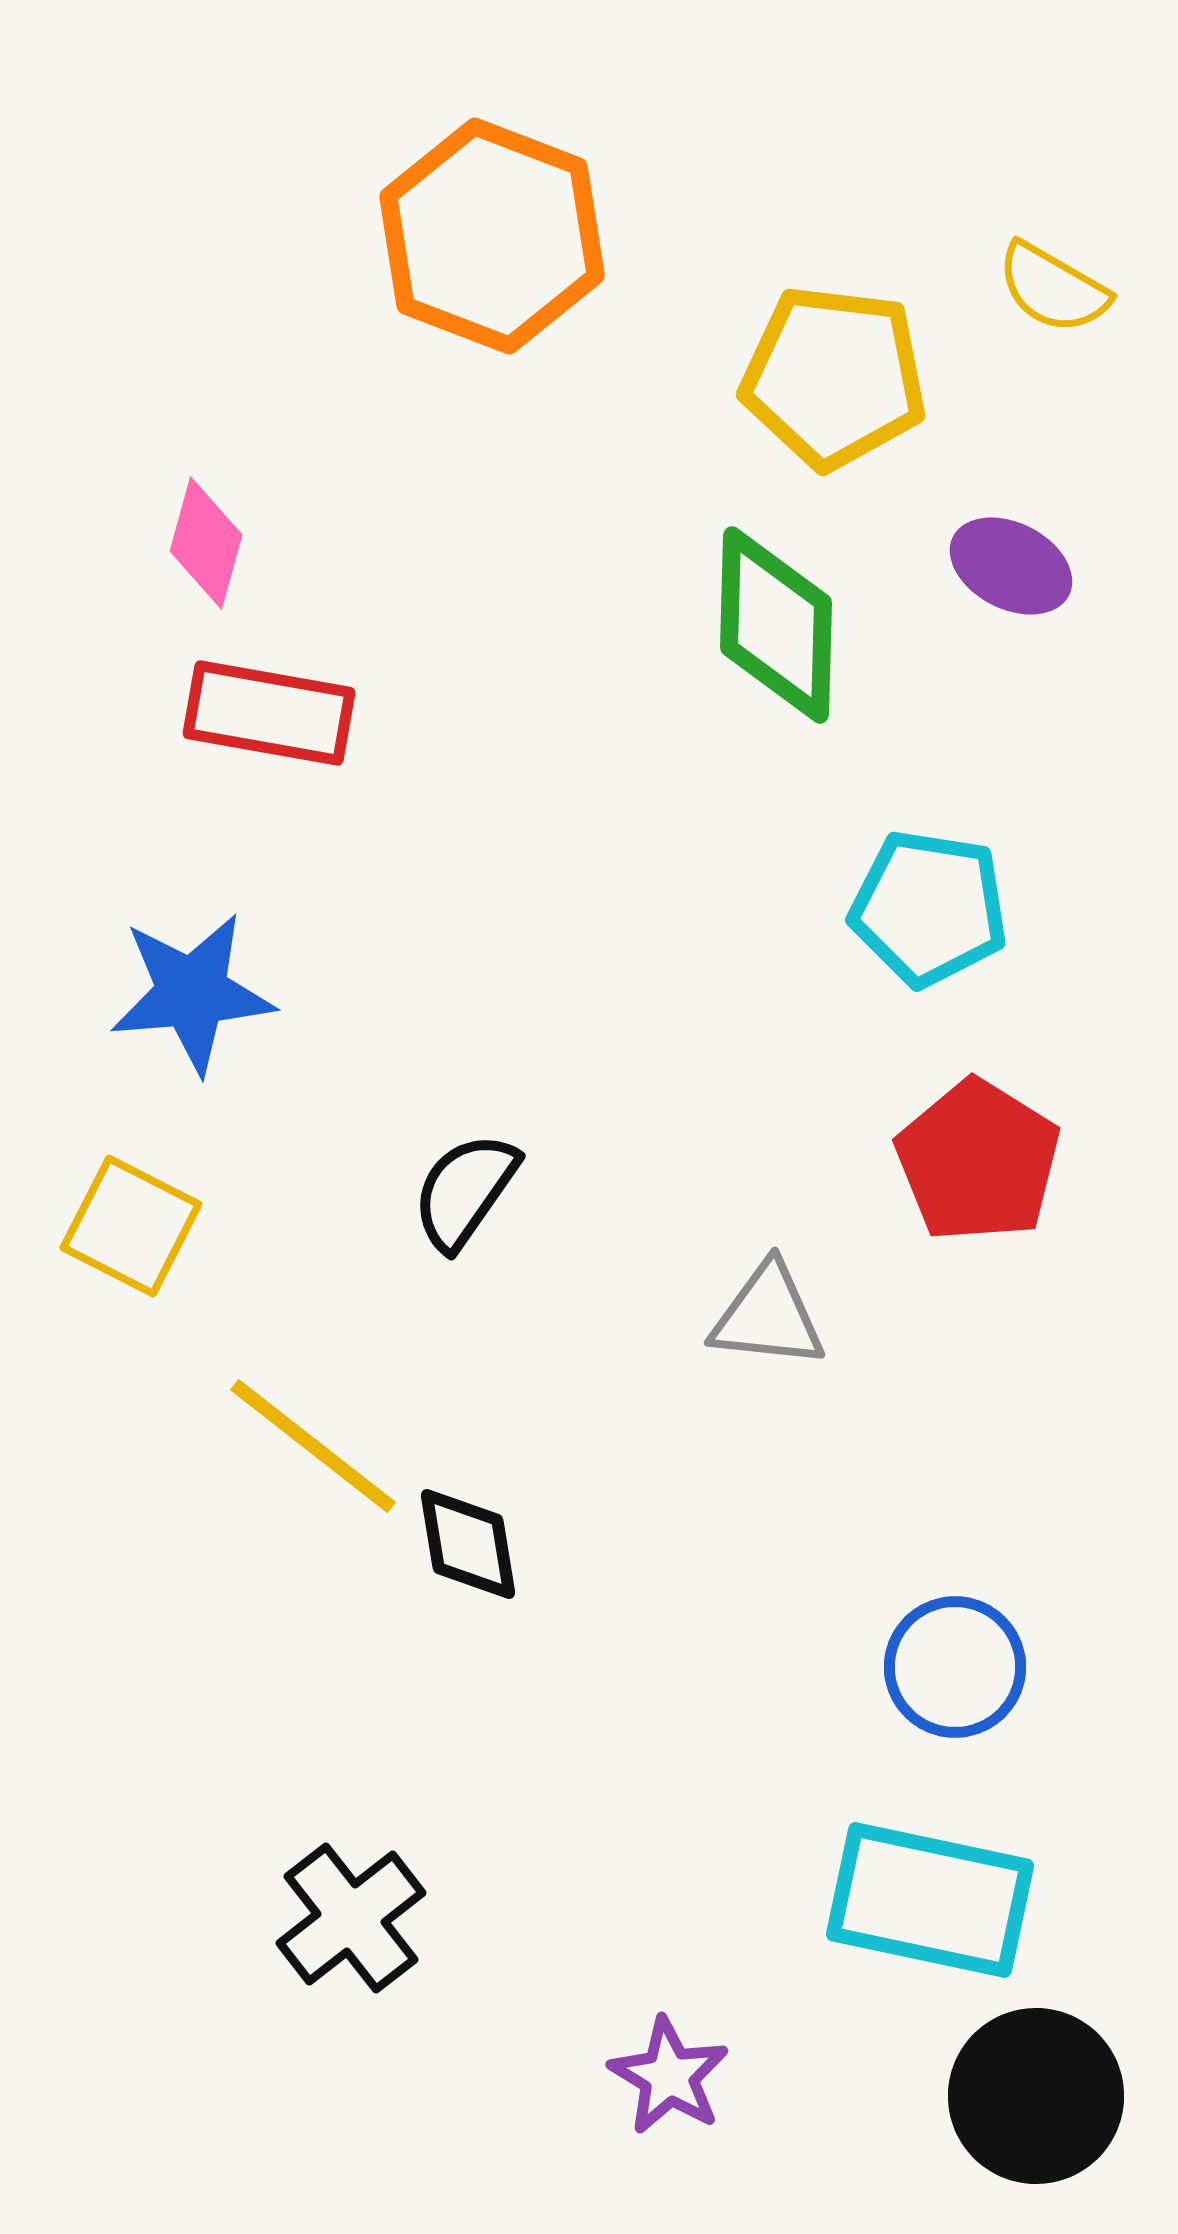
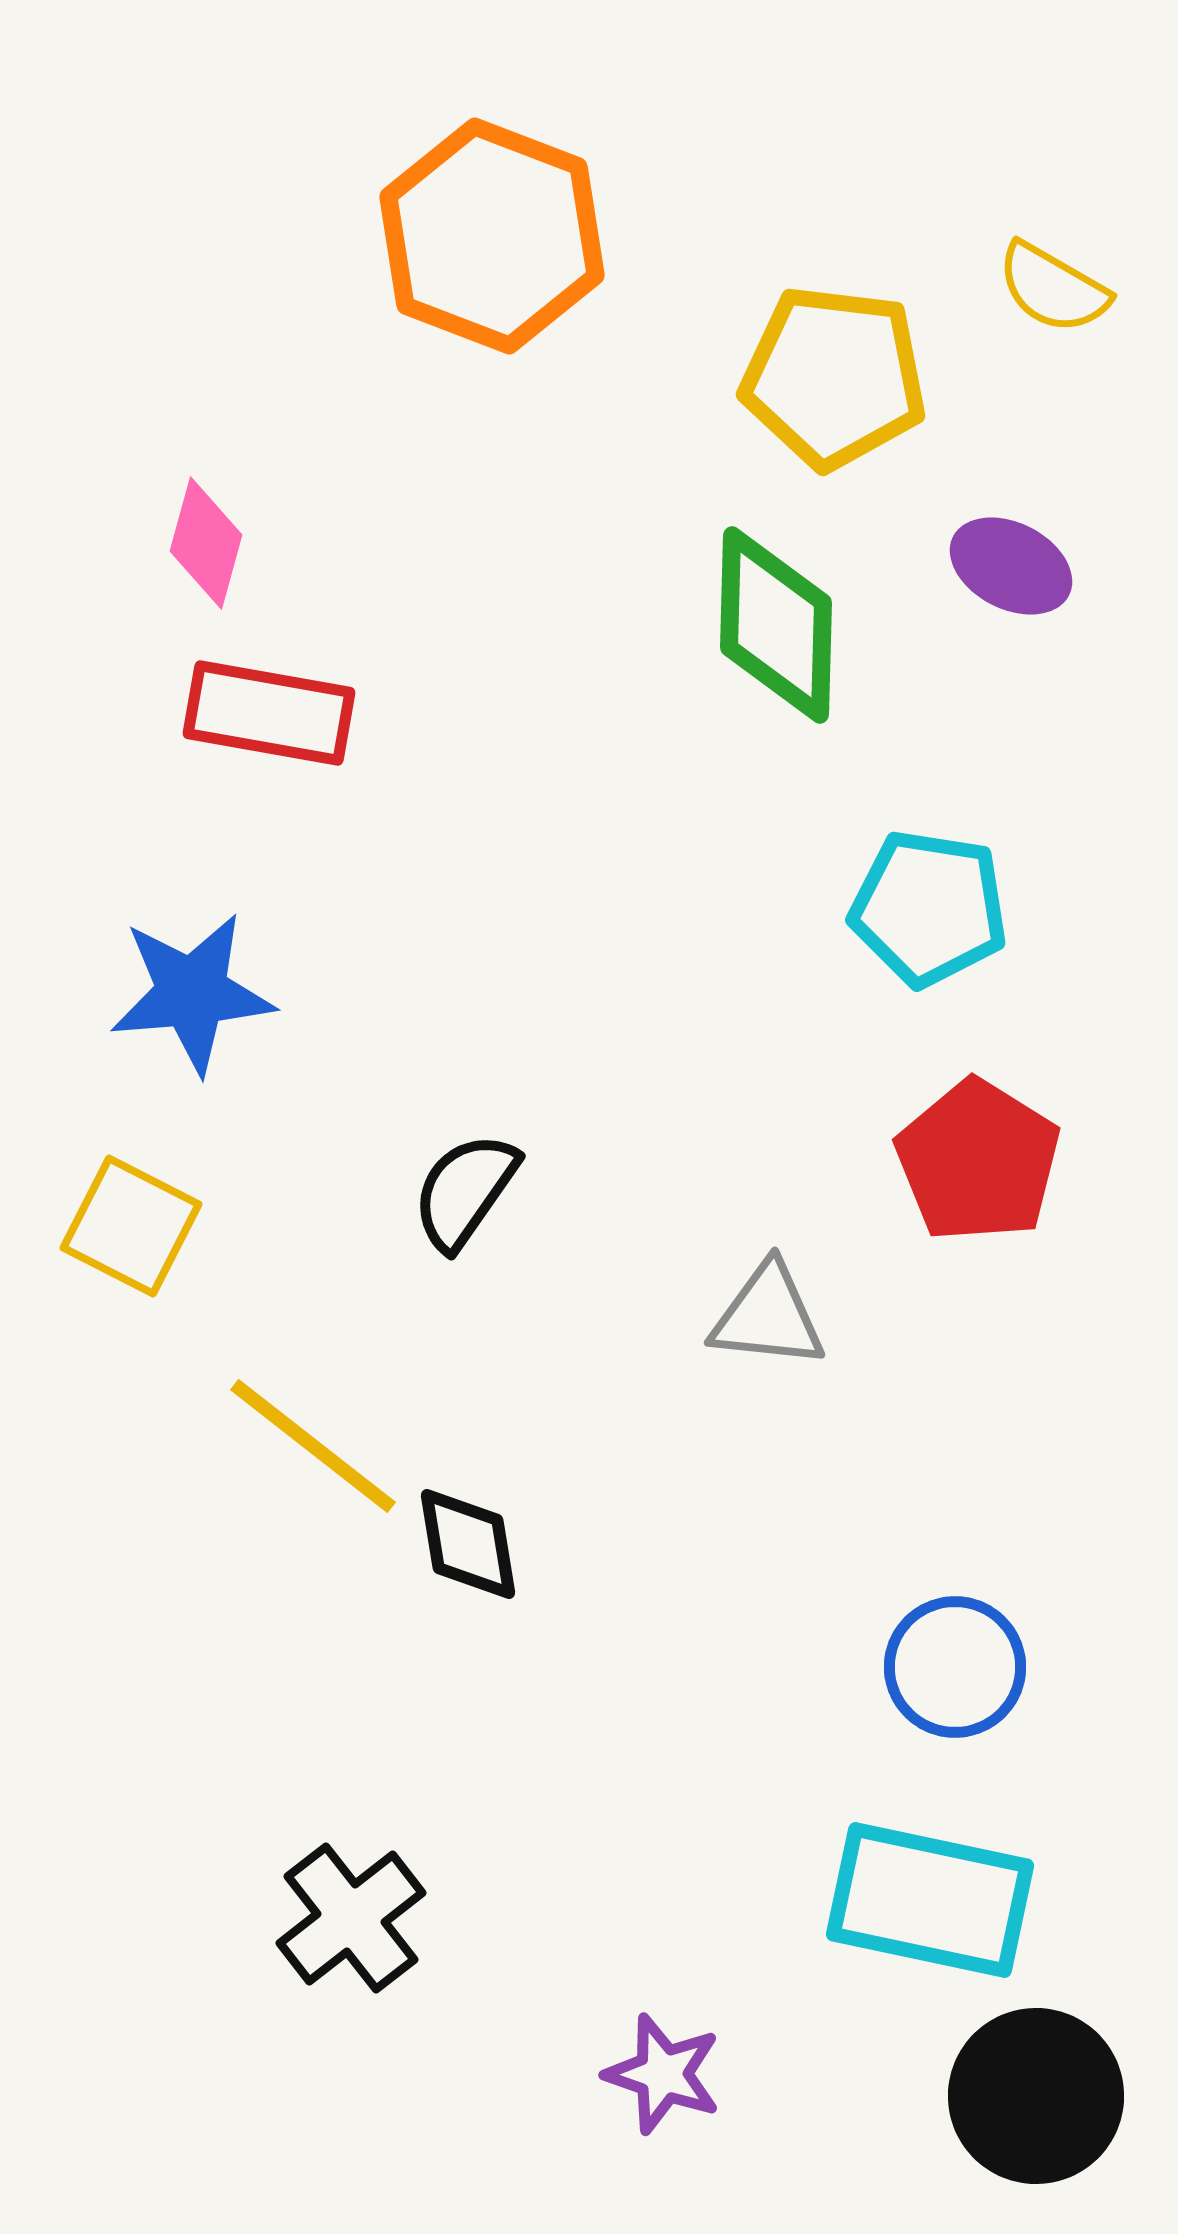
purple star: moved 6 px left, 2 px up; rotated 12 degrees counterclockwise
